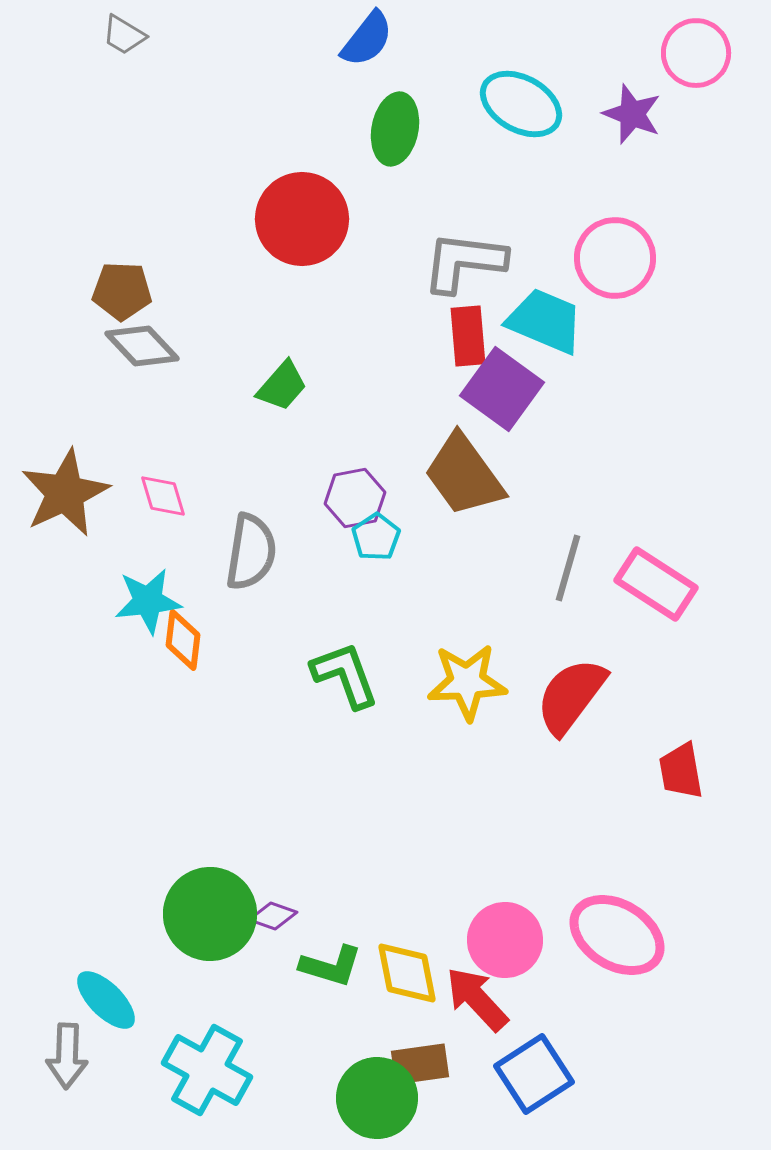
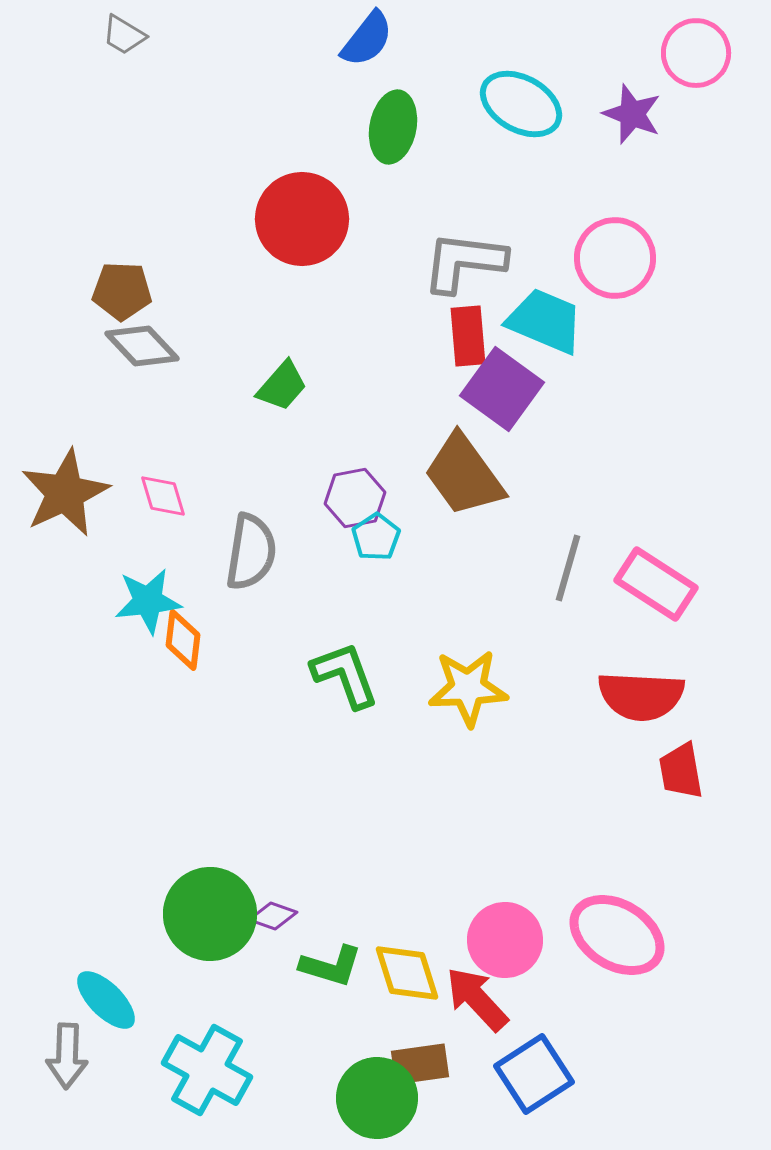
green ellipse at (395, 129): moved 2 px left, 2 px up
yellow star at (467, 682): moved 1 px right, 6 px down
red semicircle at (571, 696): moved 70 px right; rotated 124 degrees counterclockwise
yellow diamond at (407, 973): rotated 6 degrees counterclockwise
